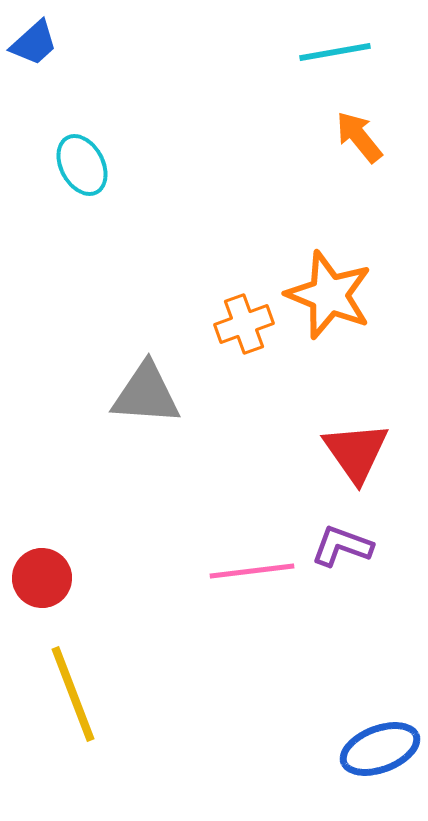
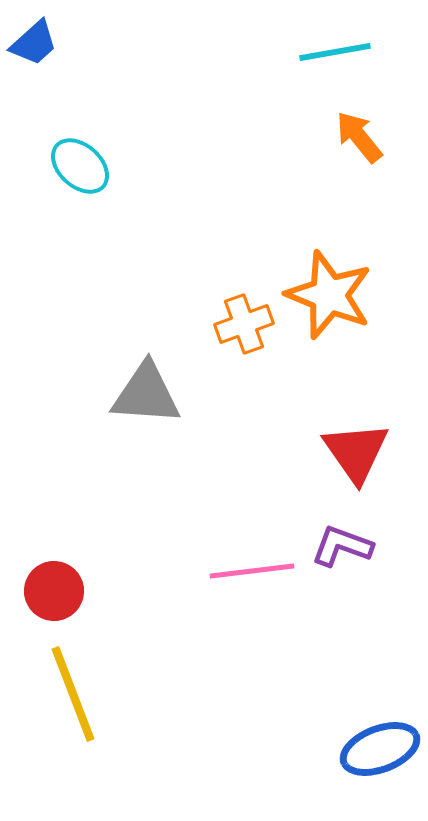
cyan ellipse: moved 2 px left, 1 px down; rotated 20 degrees counterclockwise
red circle: moved 12 px right, 13 px down
